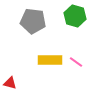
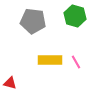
pink line: rotated 24 degrees clockwise
